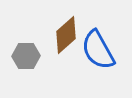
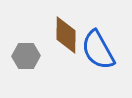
brown diamond: rotated 48 degrees counterclockwise
